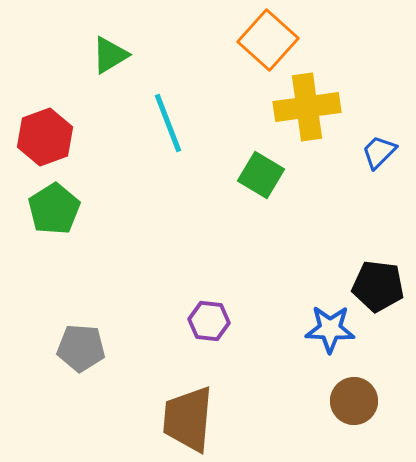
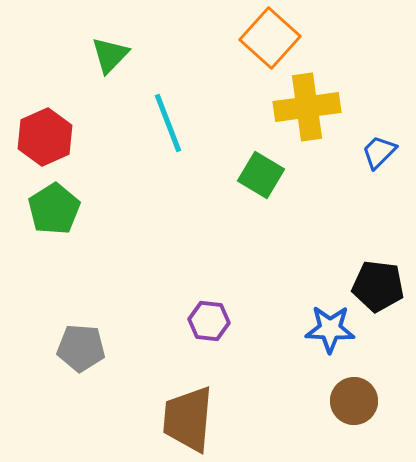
orange square: moved 2 px right, 2 px up
green triangle: rotated 15 degrees counterclockwise
red hexagon: rotated 4 degrees counterclockwise
